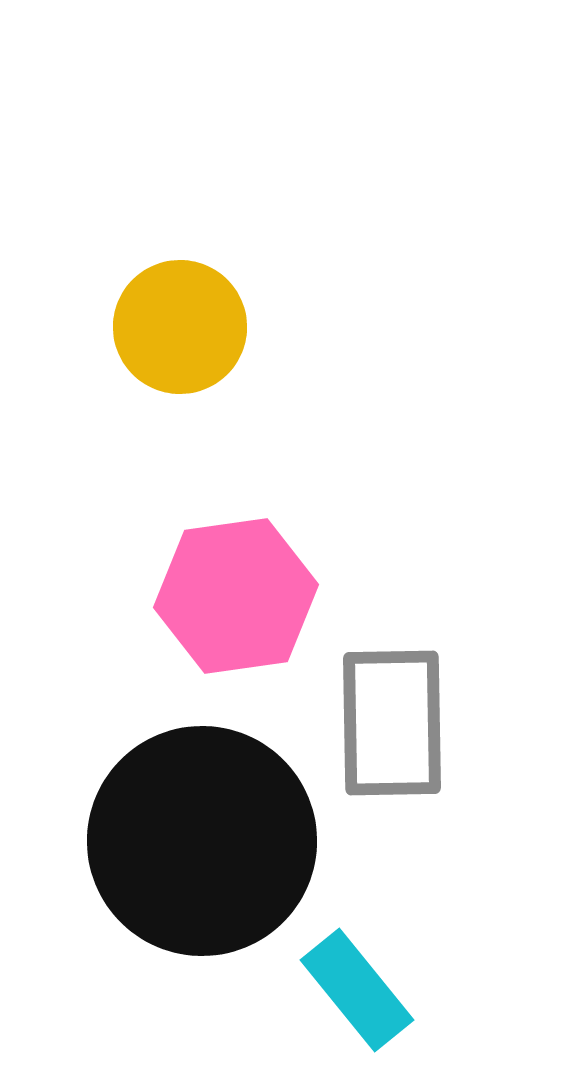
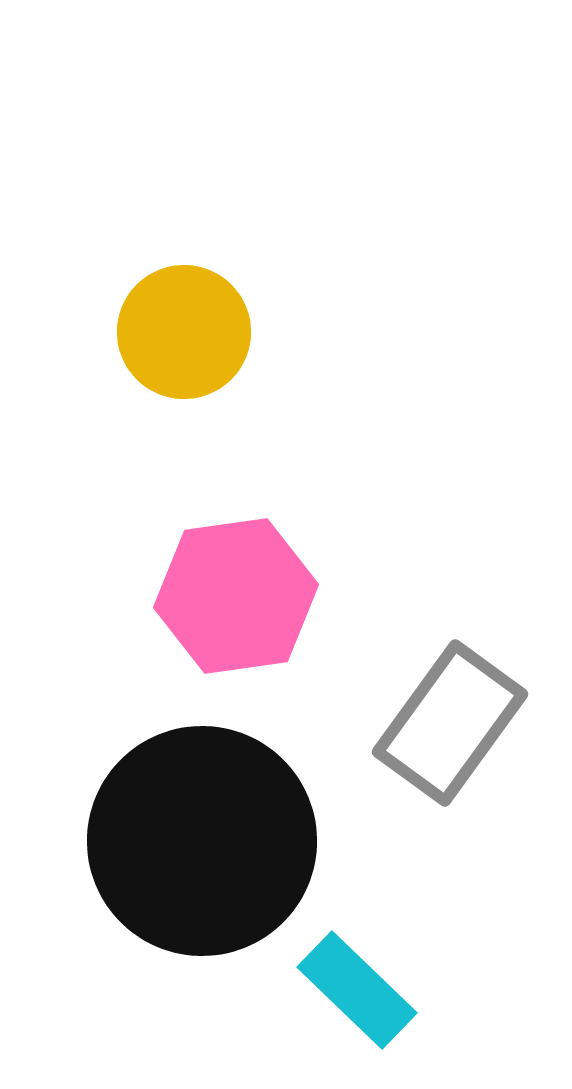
yellow circle: moved 4 px right, 5 px down
gray rectangle: moved 58 px right; rotated 37 degrees clockwise
cyan rectangle: rotated 7 degrees counterclockwise
